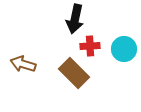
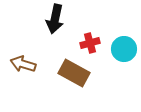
black arrow: moved 20 px left
red cross: moved 3 px up; rotated 12 degrees counterclockwise
brown rectangle: rotated 16 degrees counterclockwise
